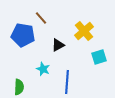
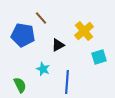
green semicircle: moved 1 px right, 2 px up; rotated 28 degrees counterclockwise
